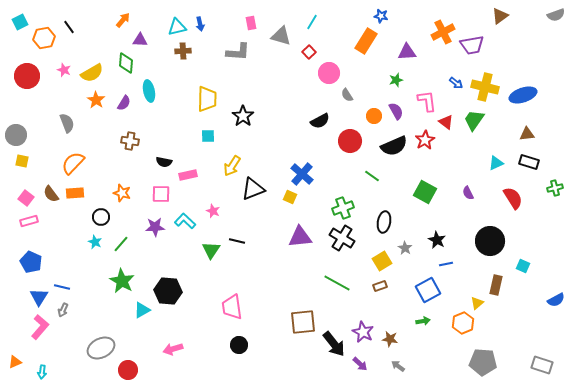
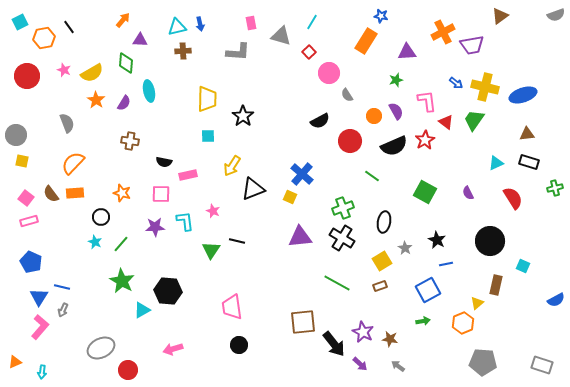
cyan L-shape at (185, 221): rotated 40 degrees clockwise
